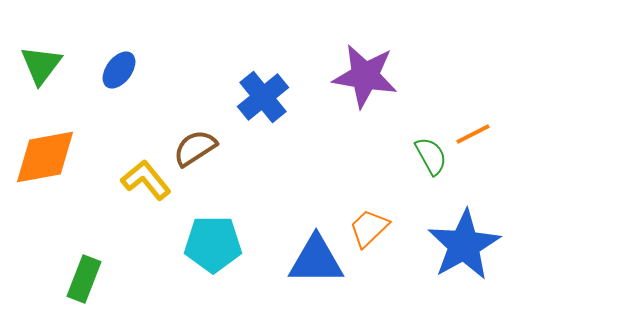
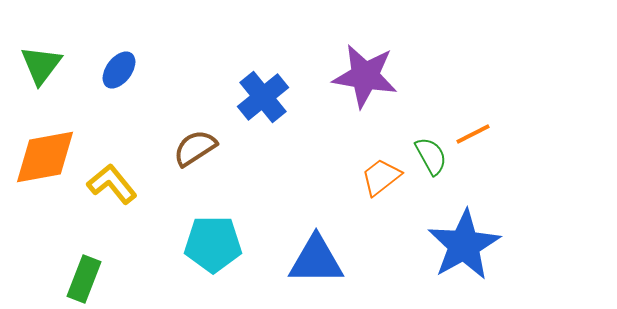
yellow L-shape: moved 34 px left, 4 px down
orange trapezoid: moved 12 px right, 51 px up; rotated 6 degrees clockwise
